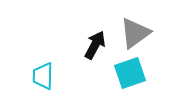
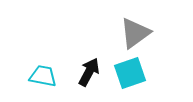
black arrow: moved 6 px left, 27 px down
cyan trapezoid: rotated 100 degrees clockwise
